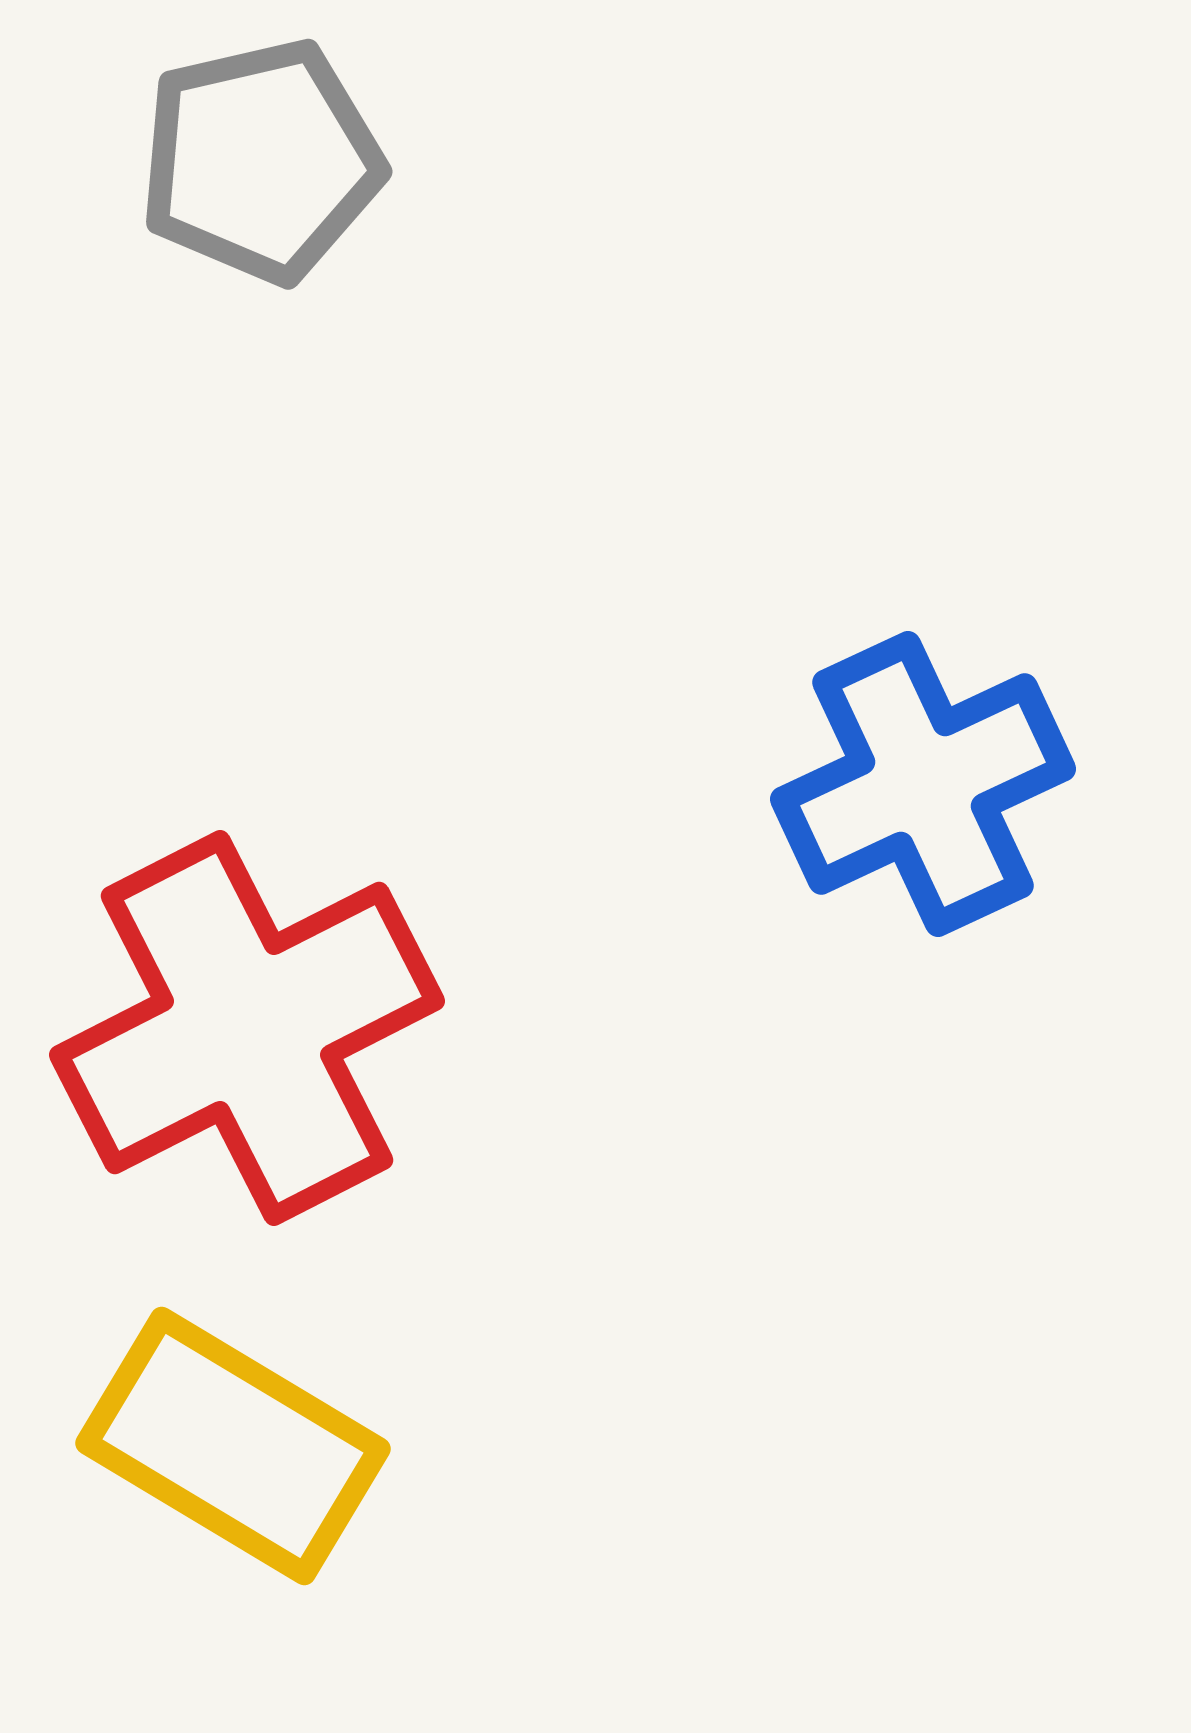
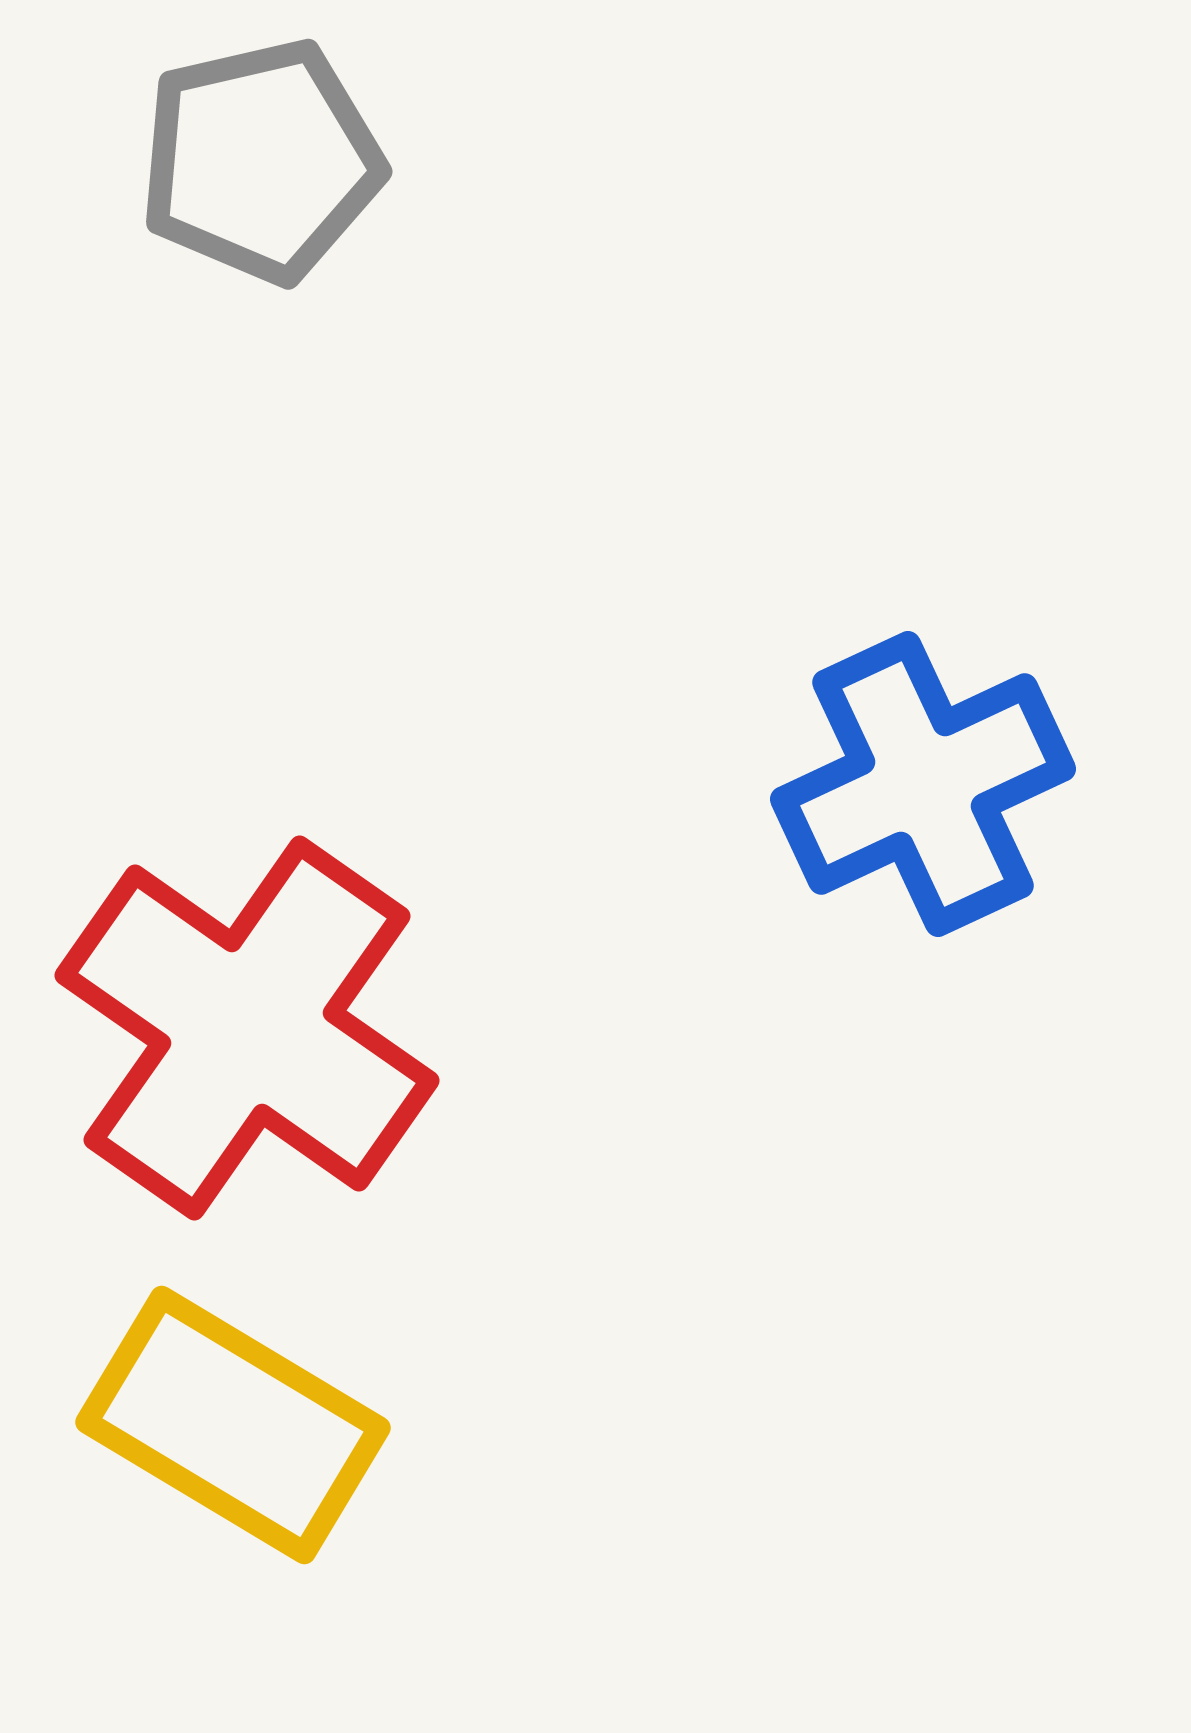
red cross: rotated 28 degrees counterclockwise
yellow rectangle: moved 21 px up
